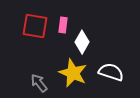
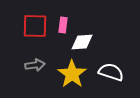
red square: rotated 8 degrees counterclockwise
white diamond: rotated 55 degrees clockwise
yellow star: moved 1 px left, 1 px down; rotated 12 degrees clockwise
gray arrow: moved 4 px left, 18 px up; rotated 120 degrees clockwise
